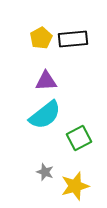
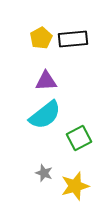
gray star: moved 1 px left, 1 px down
